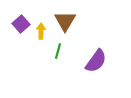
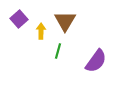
purple square: moved 2 px left, 5 px up
